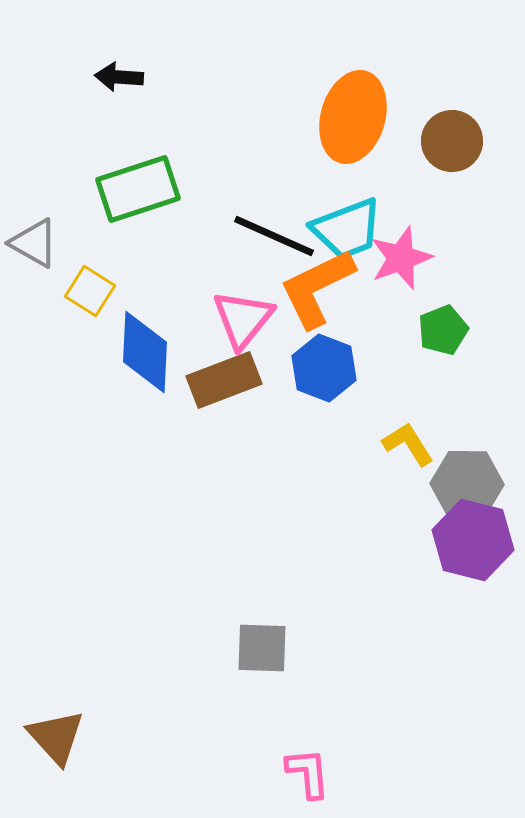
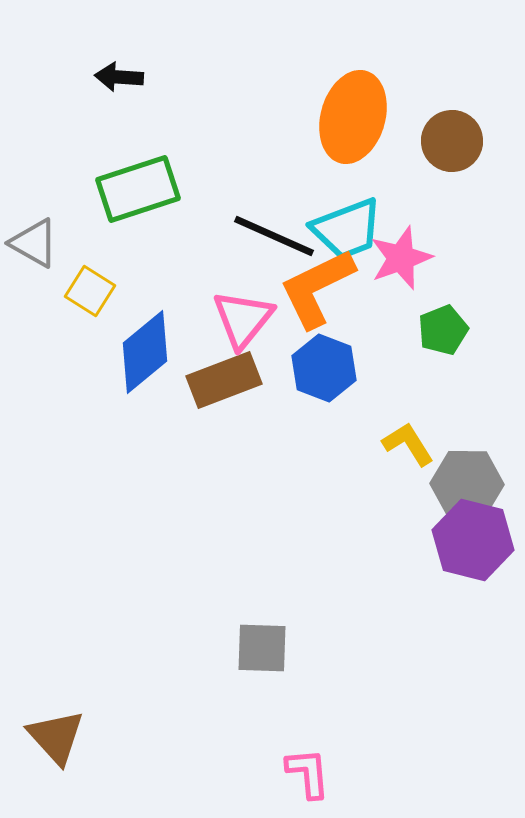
blue diamond: rotated 48 degrees clockwise
